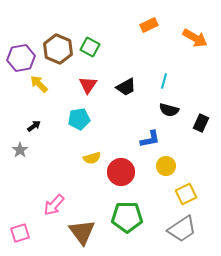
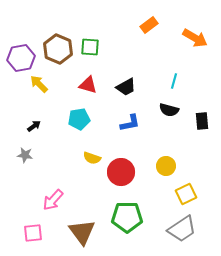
orange rectangle: rotated 12 degrees counterclockwise
green square: rotated 24 degrees counterclockwise
cyan line: moved 10 px right
red triangle: rotated 48 degrees counterclockwise
black rectangle: moved 1 px right, 2 px up; rotated 30 degrees counterclockwise
blue L-shape: moved 20 px left, 16 px up
gray star: moved 5 px right, 5 px down; rotated 28 degrees counterclockwise
yellow semicircle: rotated 36 degrees clockwise
pink arrow: moved 1 px left, 5 px up
pink square: moved 13 px right; rotated 12 degrees clockwise
